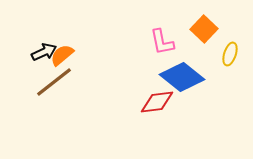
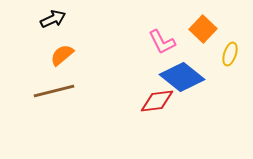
orange square: moved 1 px left
pink L-shape: rotated 16 degrees counterclockwise
black arrow: moved 9 px right, 33 px up
brown line: moved 9 px down; rotated 24 degrees clockwise
red diamond: moved 1 px up
